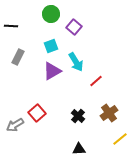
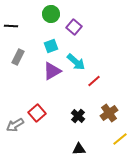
cyan arrow: rotated 18 degrees counterclockwise
red line: moved 2 px left
